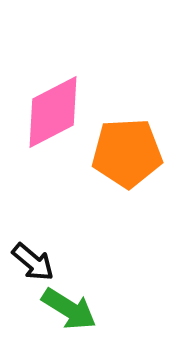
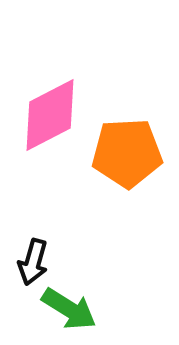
pink diamond: moved 3 px left, 3 px down
black arrow: rotated 66 degrees clockwise
